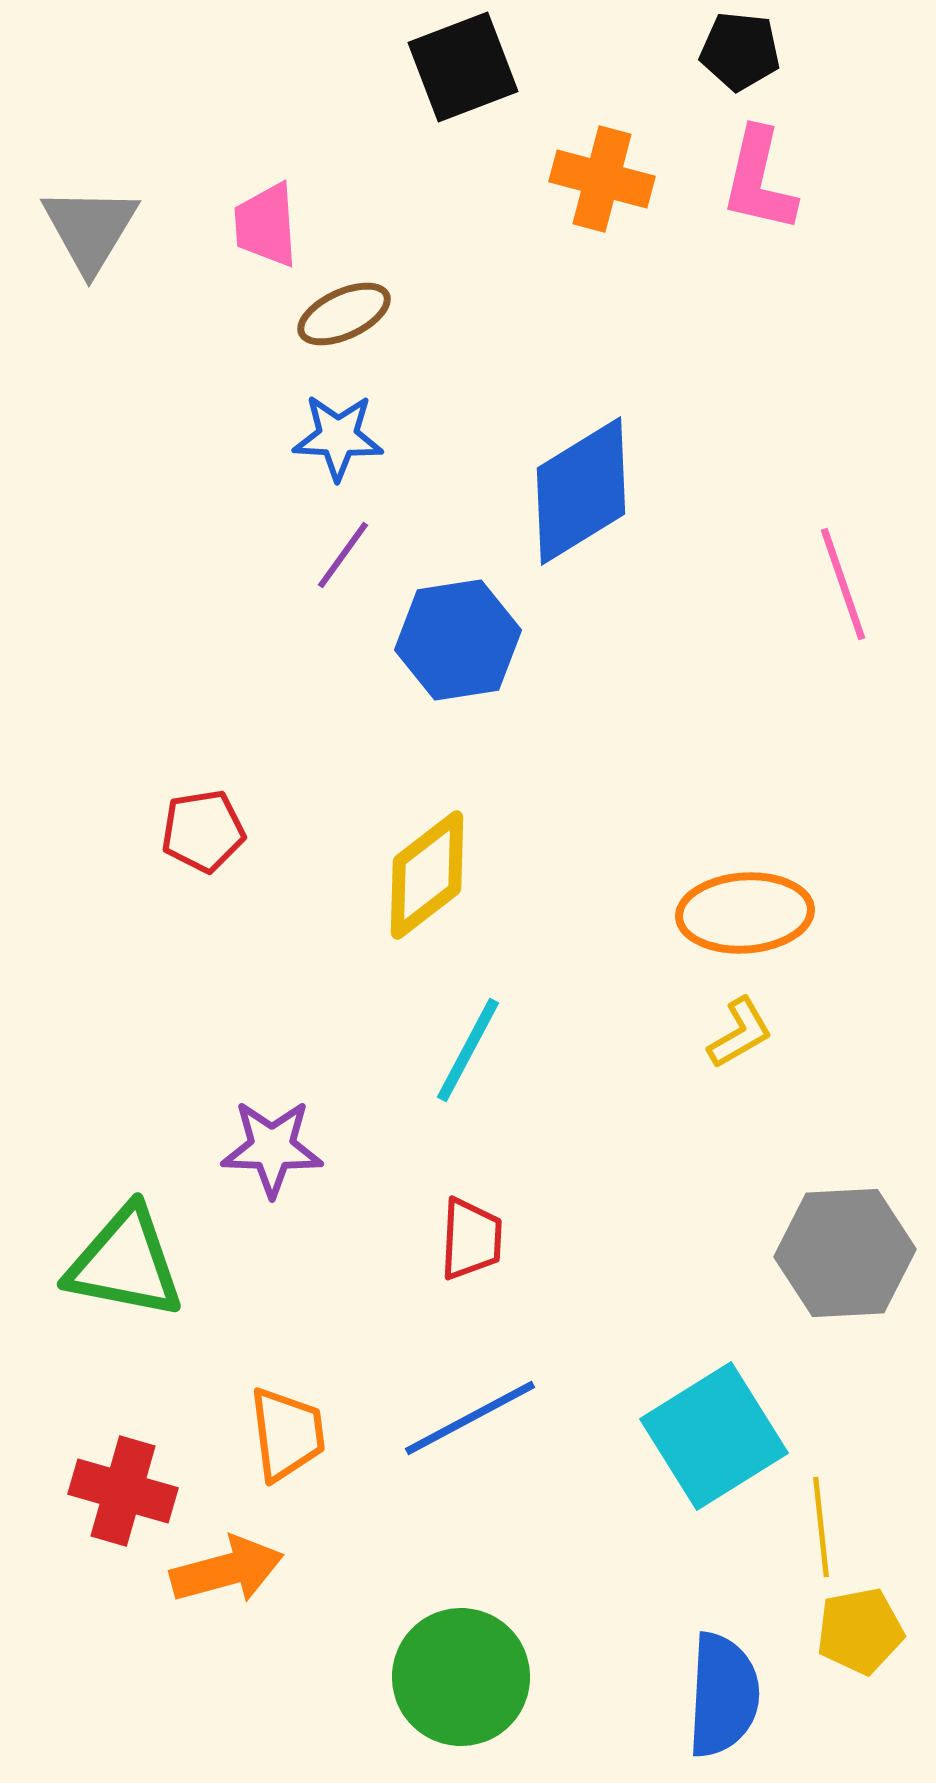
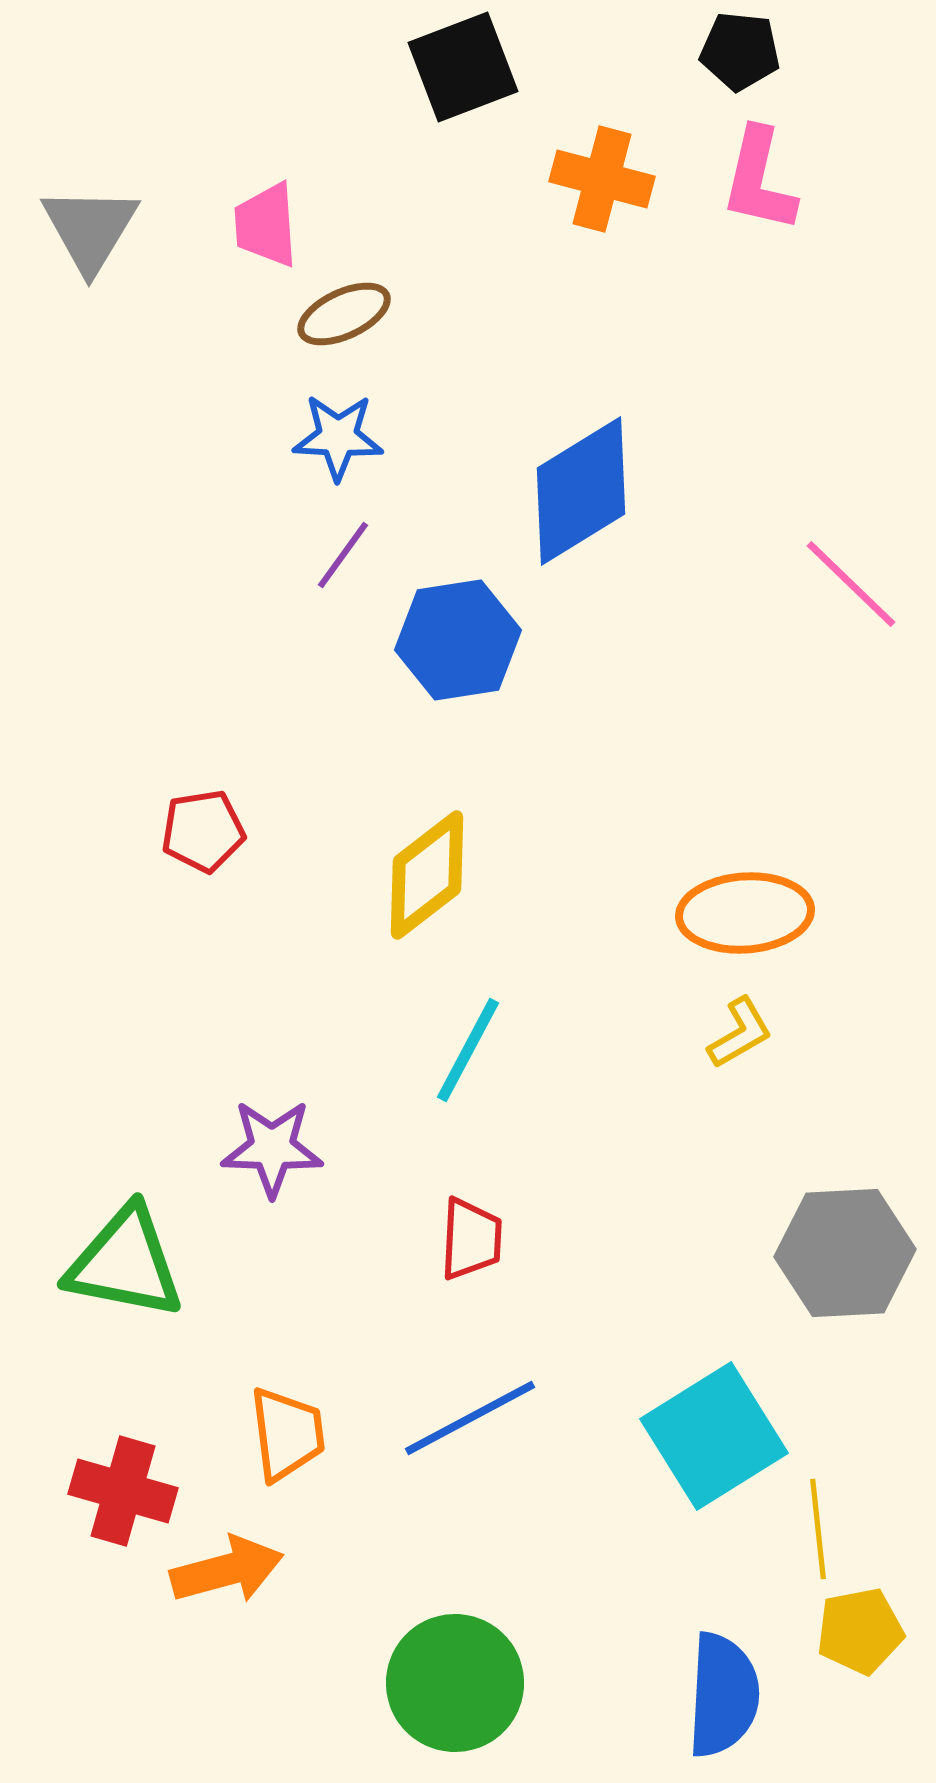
pink line: moved 8 px right; rotated 27 degrees counterclockwise
yellow line: moved 3 px left, 2 px down
green circle: moved 6 px left, 6 px down
